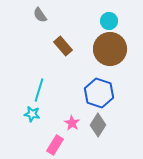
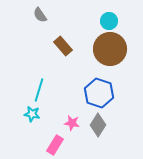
pink star: rotated 21 degrees counterclockwise
